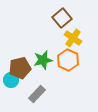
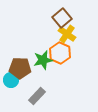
yellow cross: moved 6 px left, 4 px up
orange hexagon: moved 8 px left, 7 px up
brown pentagon: rotated 15 degrees clockwise
gray rectangle: moved 2 px down
